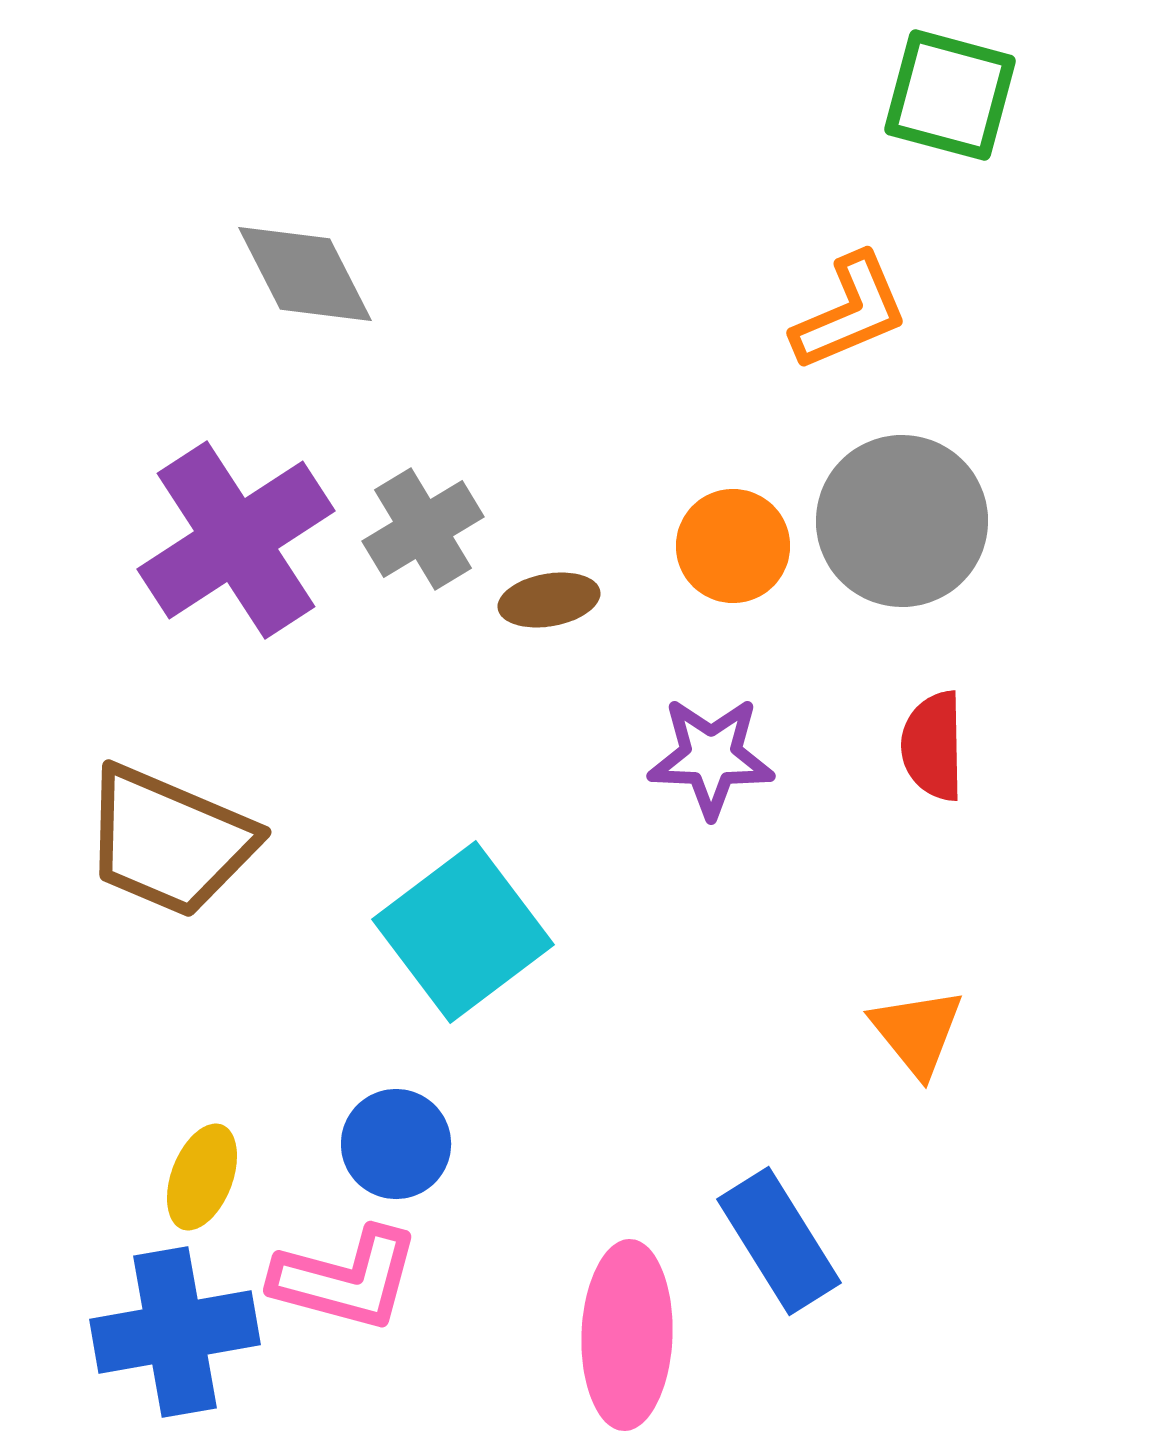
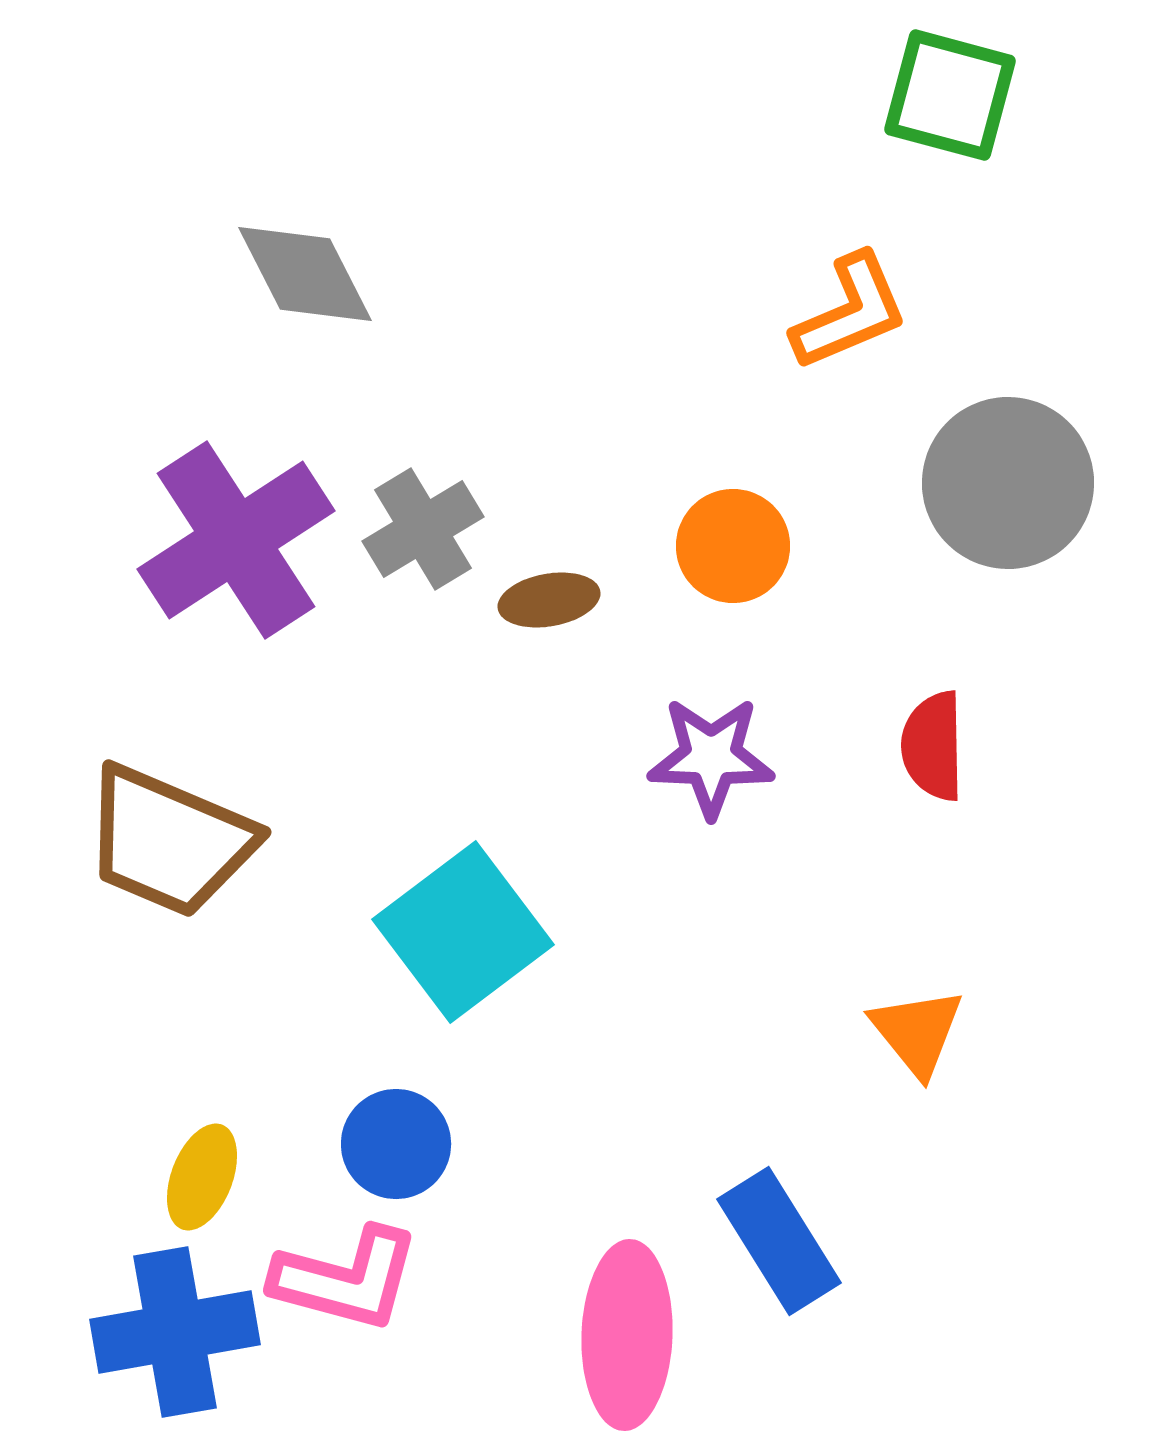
gray circle: moved 106 px right, 38 px up
